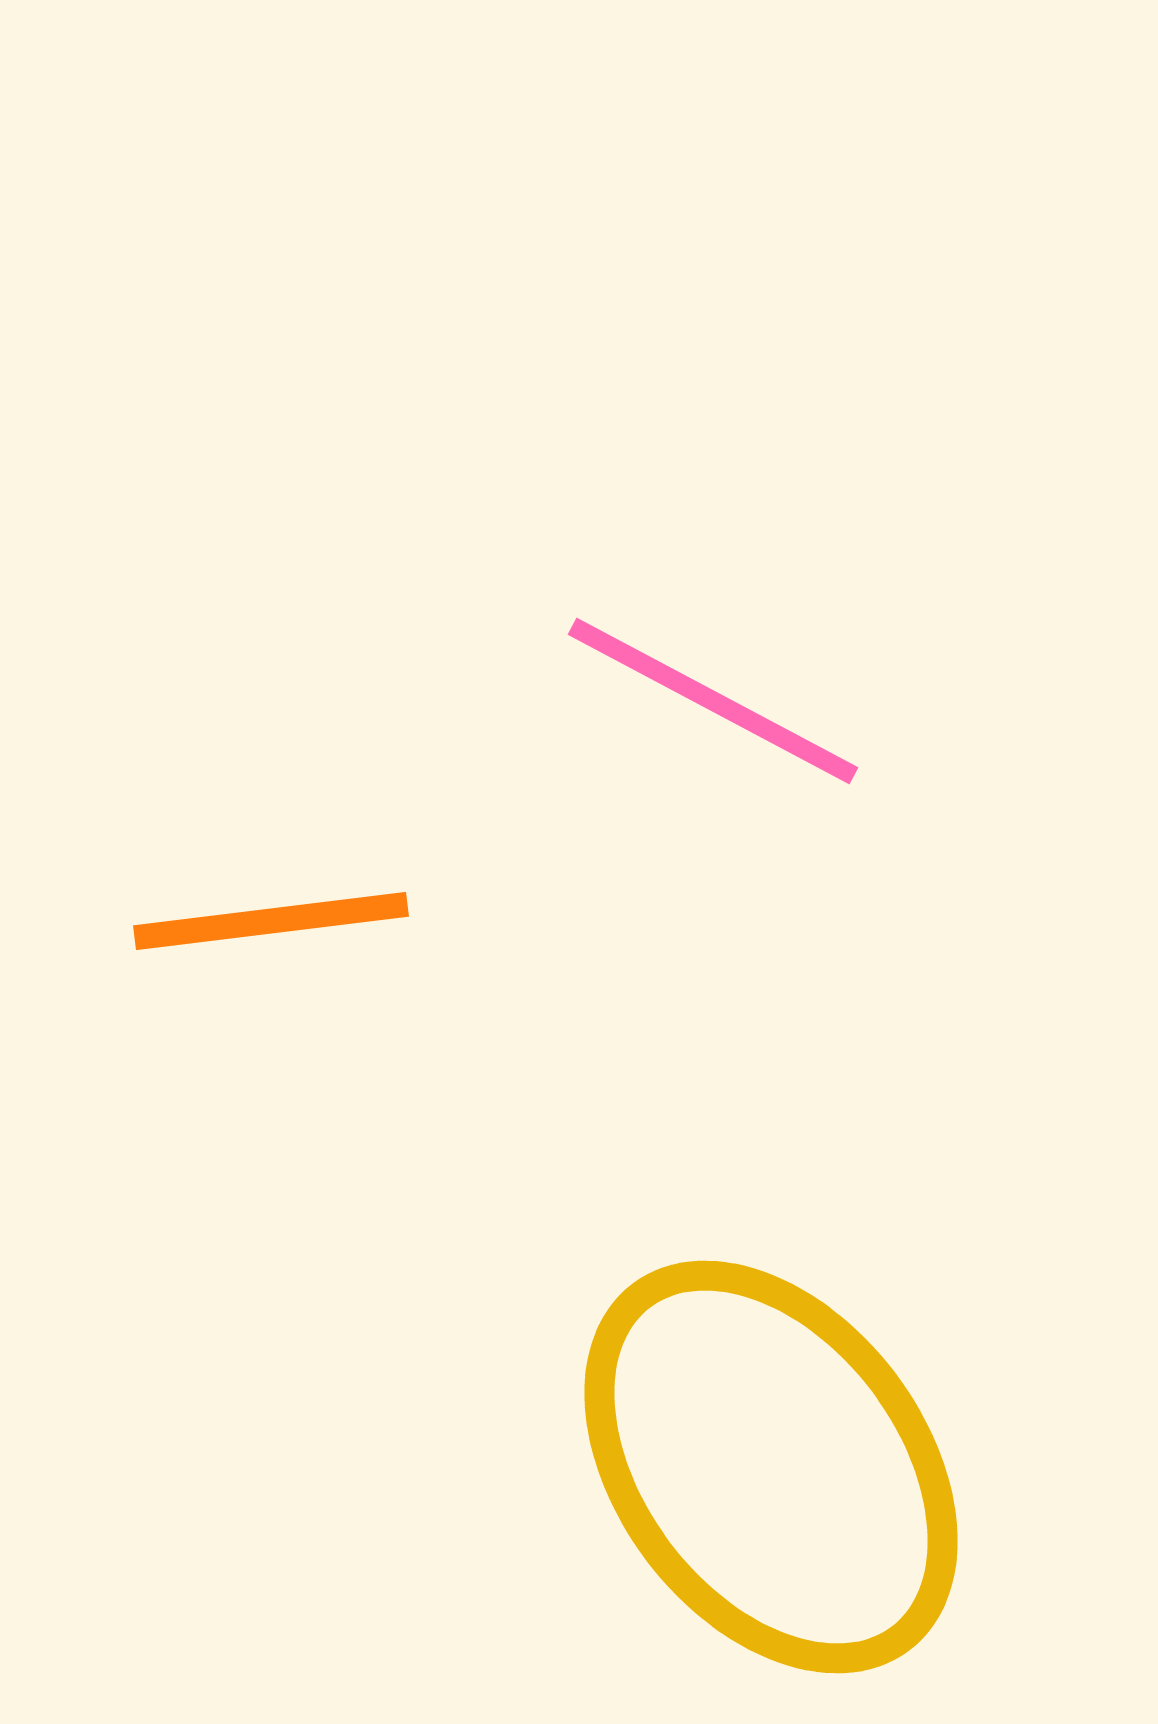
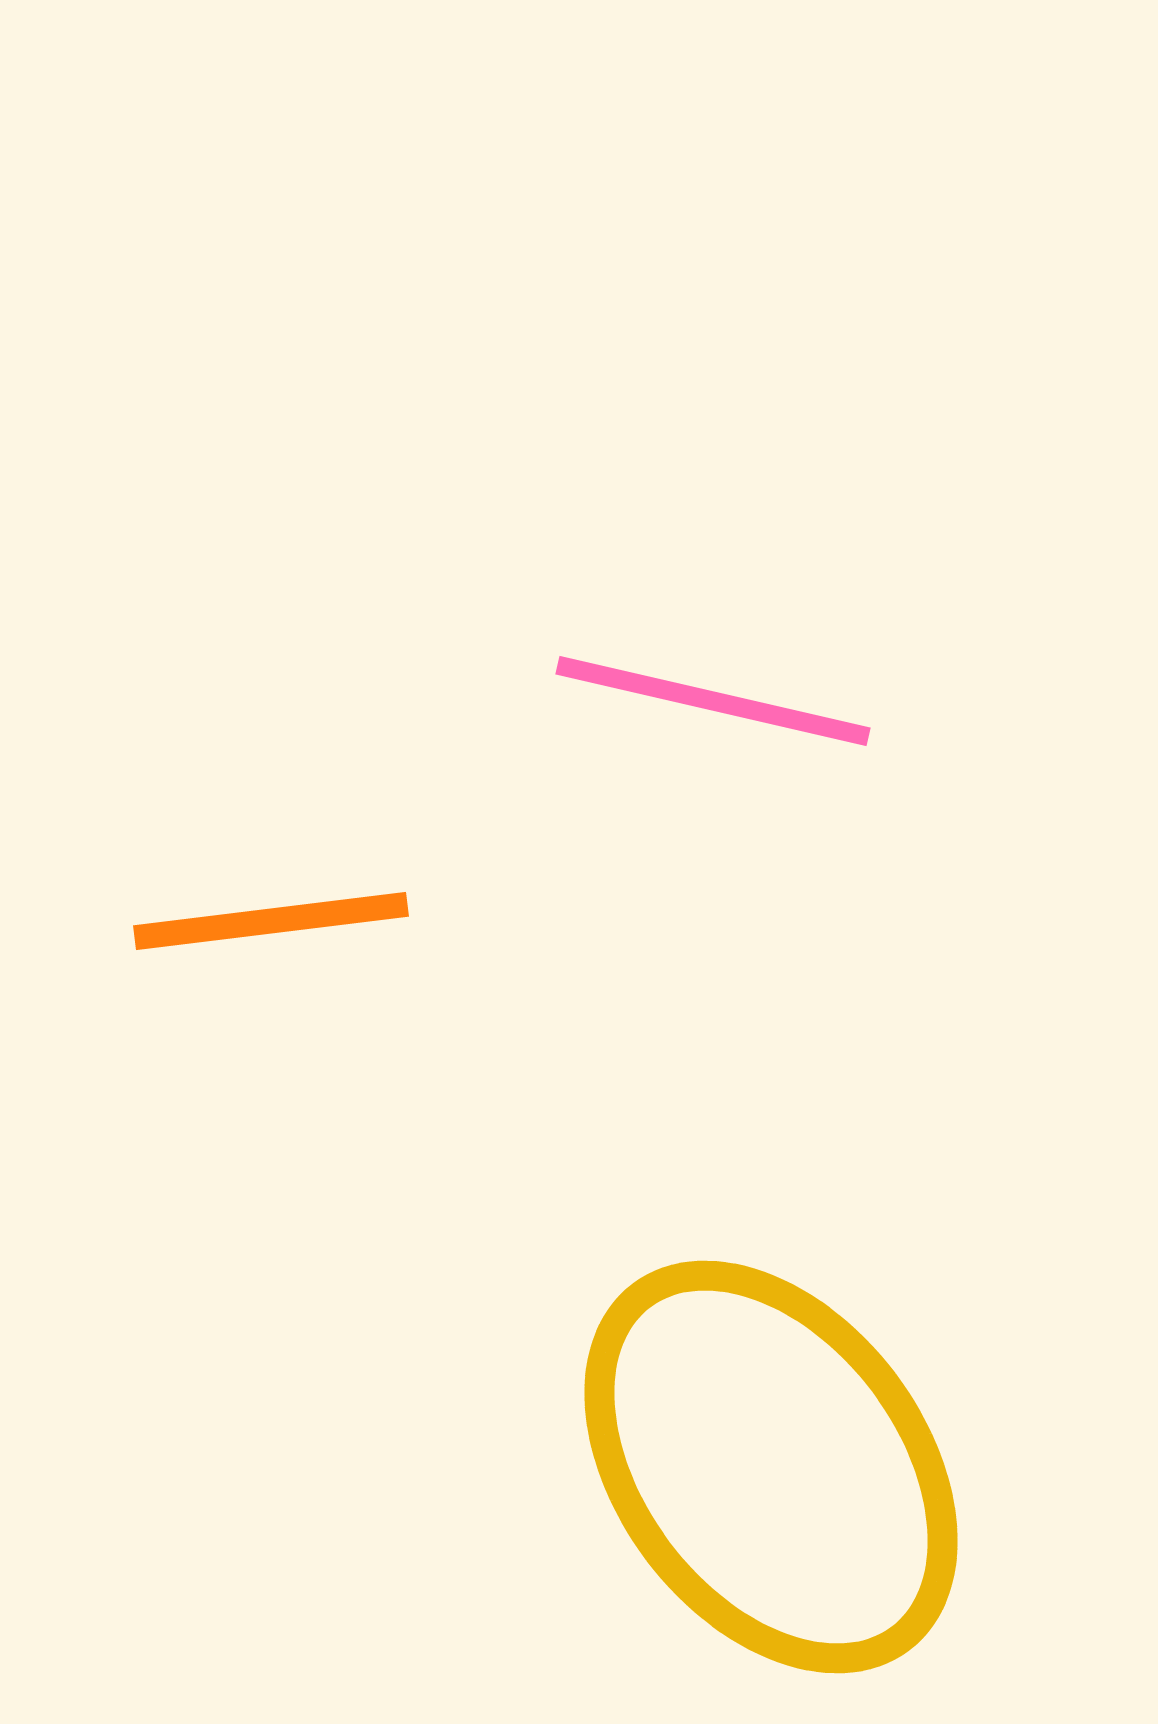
pink line: rotated 15 degrees counterclockwise
